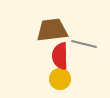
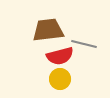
brown trapezoid: moved 4 px left
red semicircle: rotated 104 degrees counterclockwise
